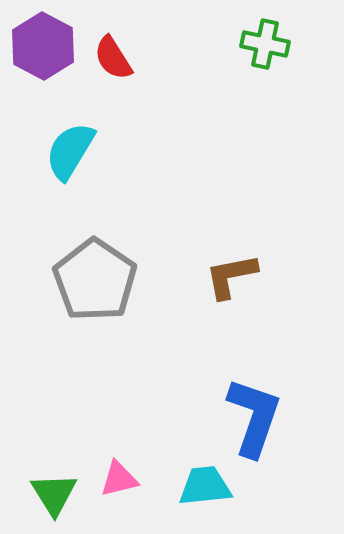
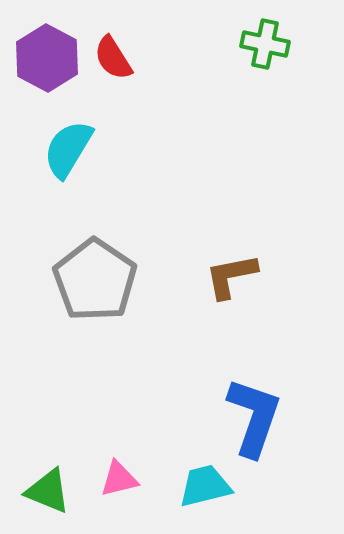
purple hexagon: moved 4 px right, 12 px down
cyan semicircle: moved 2 px left, 2 px up
cyan trapezoid: rotated 8 degrees counterclockwise
green triangle: moved 6 px left, 3 px up; rotated 36 degrees counterclockwise
